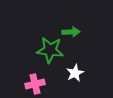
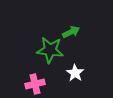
green arrow: rotated 24 degrees counterclockwise
white star: rotated 12 degrees counterclockwise
